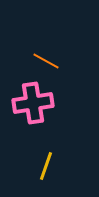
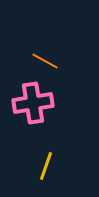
orange line: moved 1 px left
